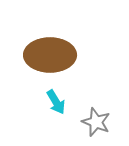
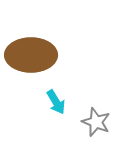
brown ellipse: moved 19 px left
